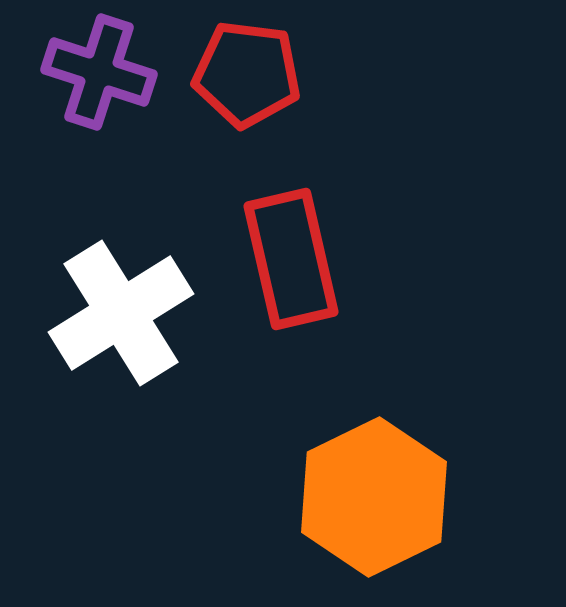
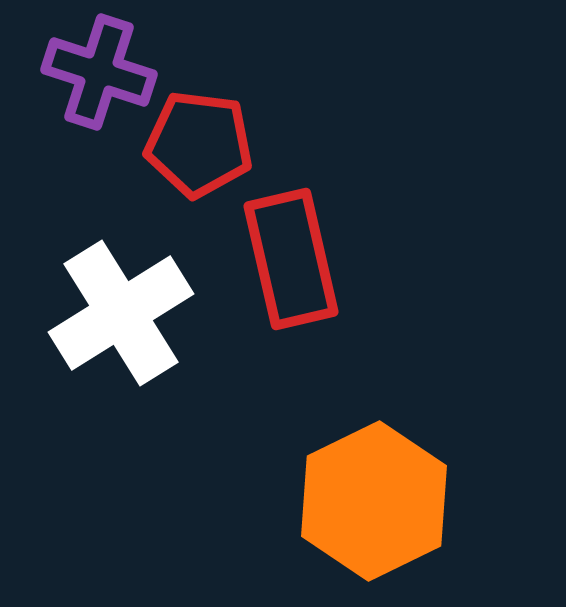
red pentagon: moved 48 px left, 70 px down
orange hexagon: moved 4 px down
